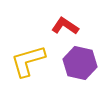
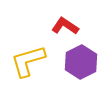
purple hexagon: moved 1 px right, 1 px up; rotated 20 degrees clockwise
